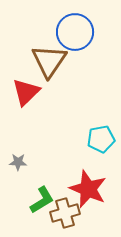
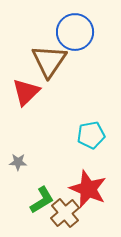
cyan pentagon: moved 10 px left, 4 px up
brown cross: rotated 24 degrees counterclockwise
